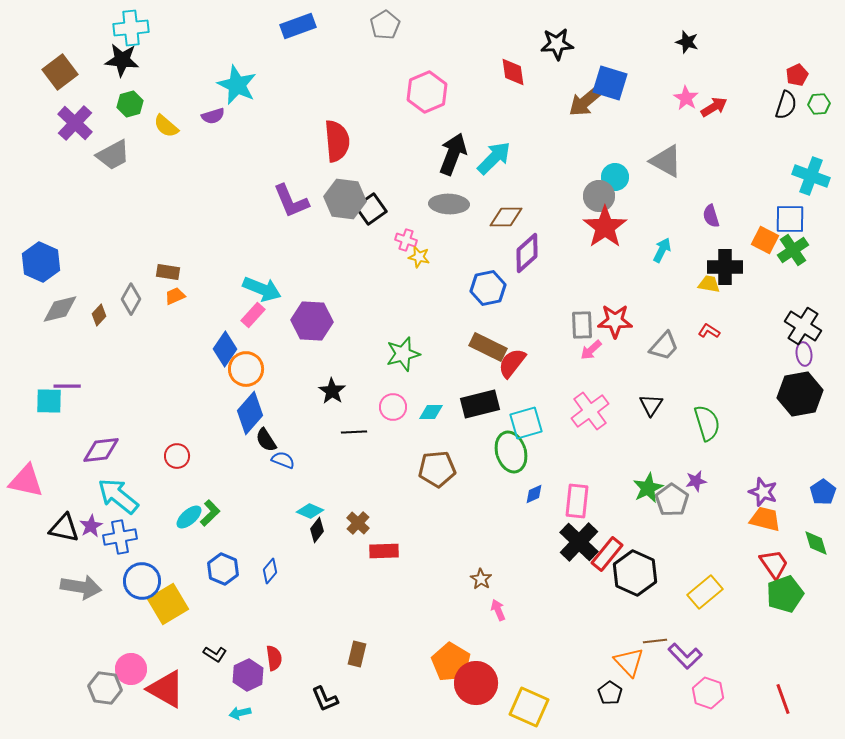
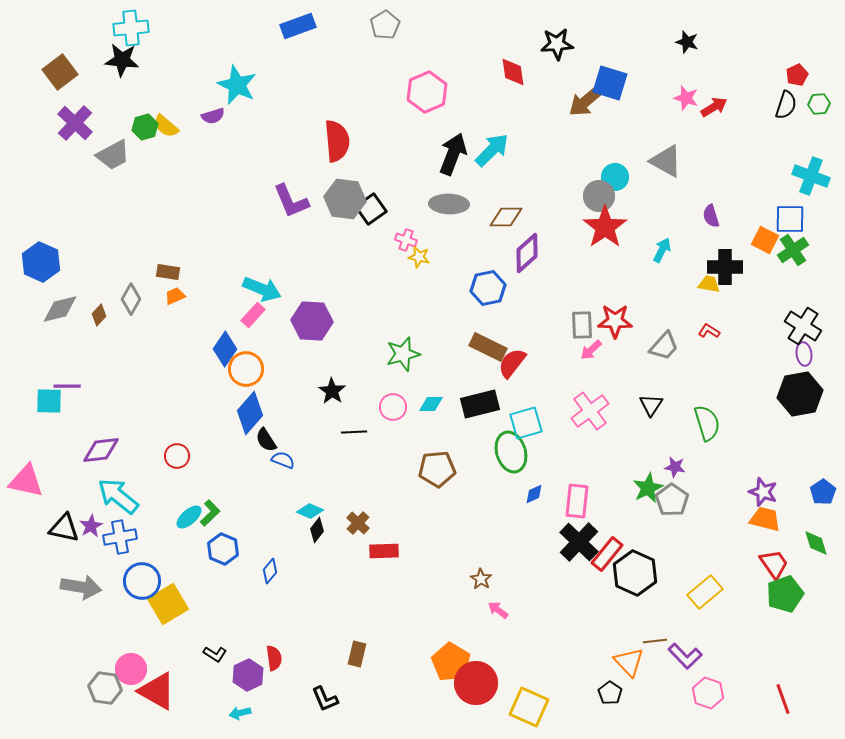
pink star at (686, 98): rotated 15 degrees counterclockwise
green hexagon at (130, 104): moved 15 px right, 23 px down
cyan arrow at (494, 158): moved 2 px left, 8 px up
cyan diamond at (431, 412): moved 8 px up
purple star at (696, 481): moved 21 px left, 14 px up; rotated 20 degrees clockwise
blue hexagon at (223, 569): moved 20 px up
pink arrow at (498, 610): rotated 30 degrees counterclockwise
red triangle at (166, 689): moved 9 px left, 2 px down
